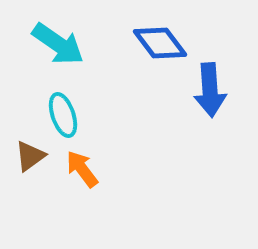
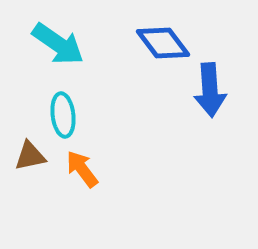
blue diamond: moved 3 px right
cyan ellipse: rotated 12 degrees clockwise
brown triangle: rotated 24 degrees clockwise
